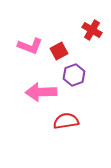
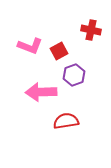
red cross: moved 1 px left; rotated 18 degrees counterclockwise
